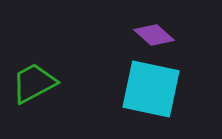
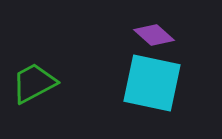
cyan square: moved 1 px right, 6 px up
